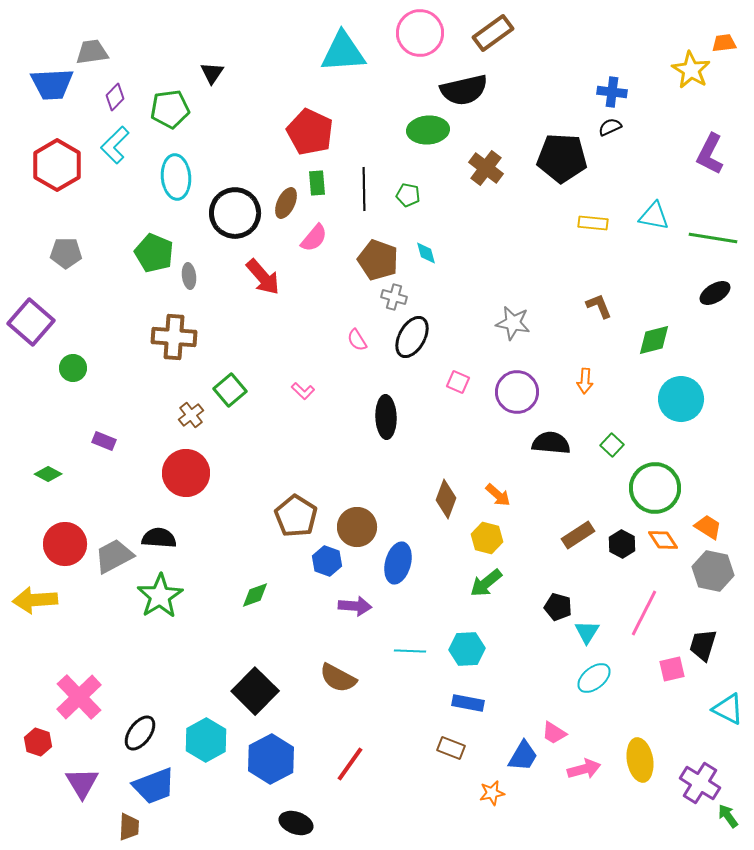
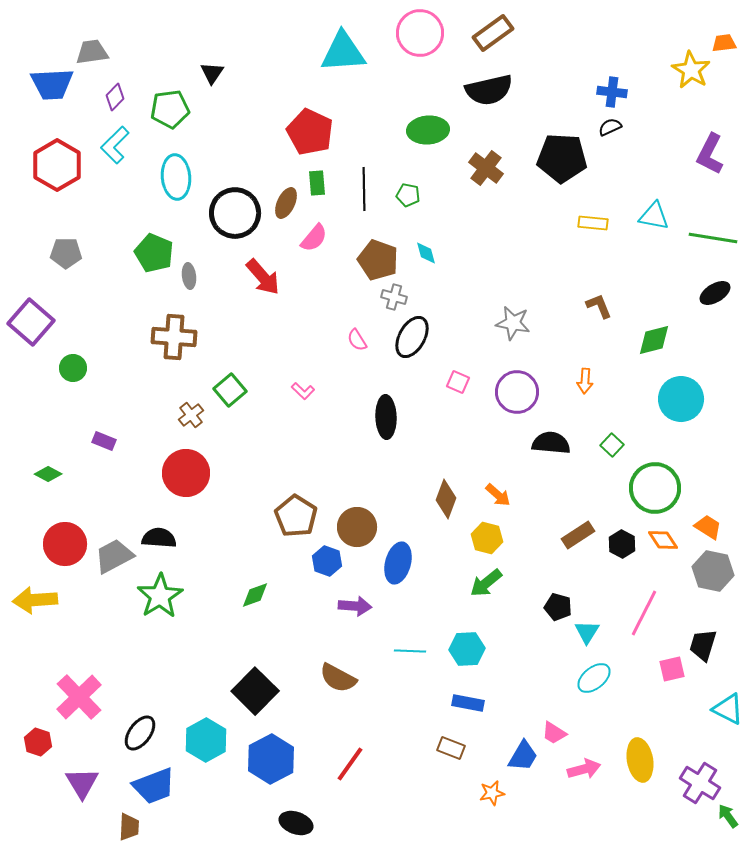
black semicircle at (464, 90): moved 25 px right
